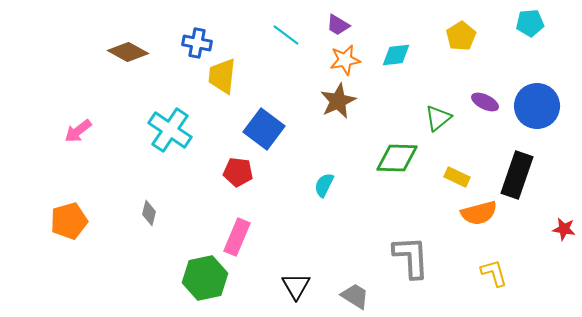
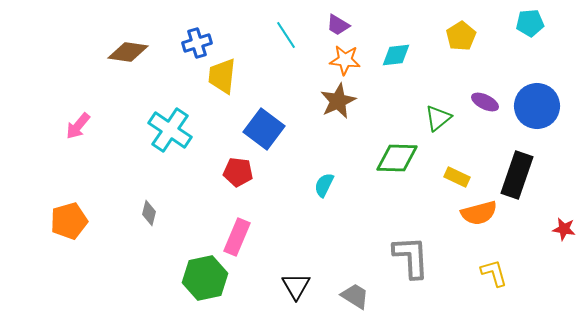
cyan line: rotated 20 degrees clockwise
blue cross: rotated 28 degrees counterclockwise
brown diamond: rotated 21 degrees counterclockwise
orange star: rotated 16 degrees clockwise
pink arrow: moved 5 px up; rotated 12 degrees counterclockwise
